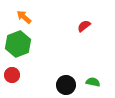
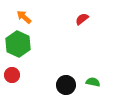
red semicircle: moved 2 px left, 7 px up
green hexagon: rotated 15 degrees counterclockwise
